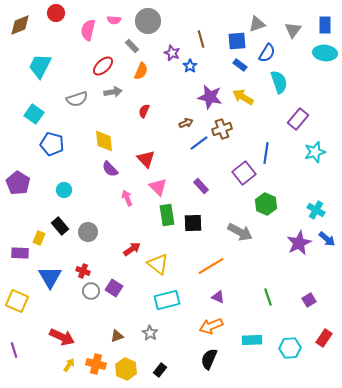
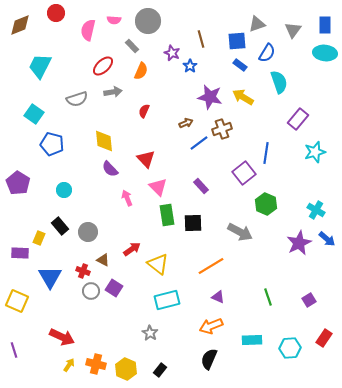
brown triangle at (117, 336): moved 14 px left, 76 px up; rotated 48 degrees clockwise
